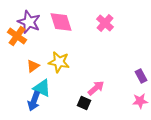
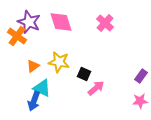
purple rectangle: rotated 64 degrees clockwise
black square: moved 29 px up
